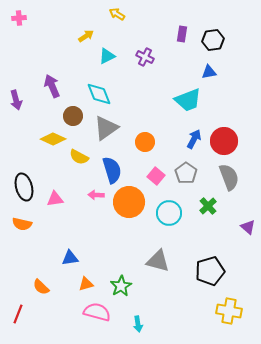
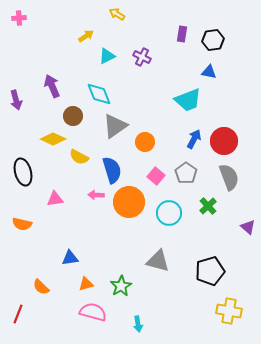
purple cross at (145, 57): moved 3 px left
blue triangle at (209, 72): rotated 21 degrees clockwise
gray triangle at (106, 128): moved 9 px right, 2 px up
black ellipse at (24, 187): moved 1 px left, 15 px up
pink semicircle at (97, 312): moved 4 px left
